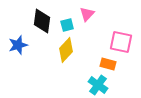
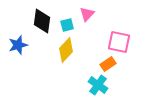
pink square: moved 2 px left
orange rectangle: rotated 49 degrees counterclockwise
